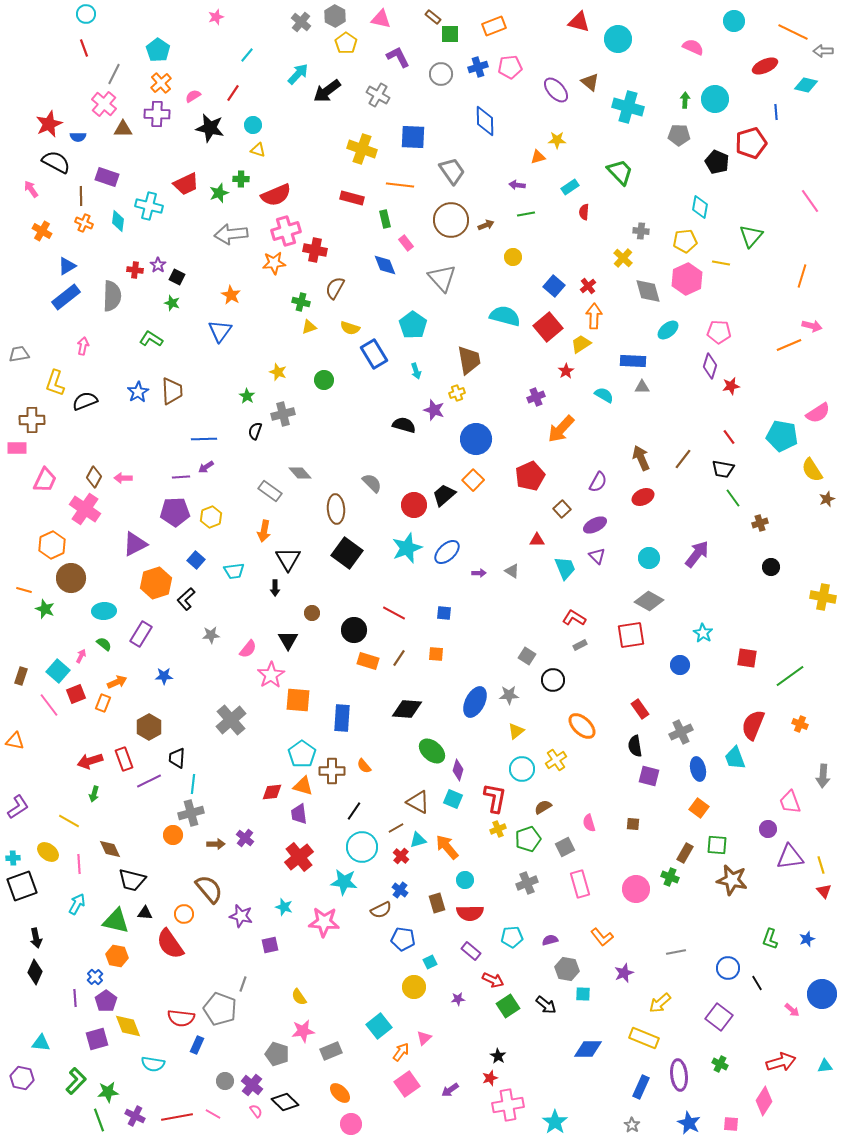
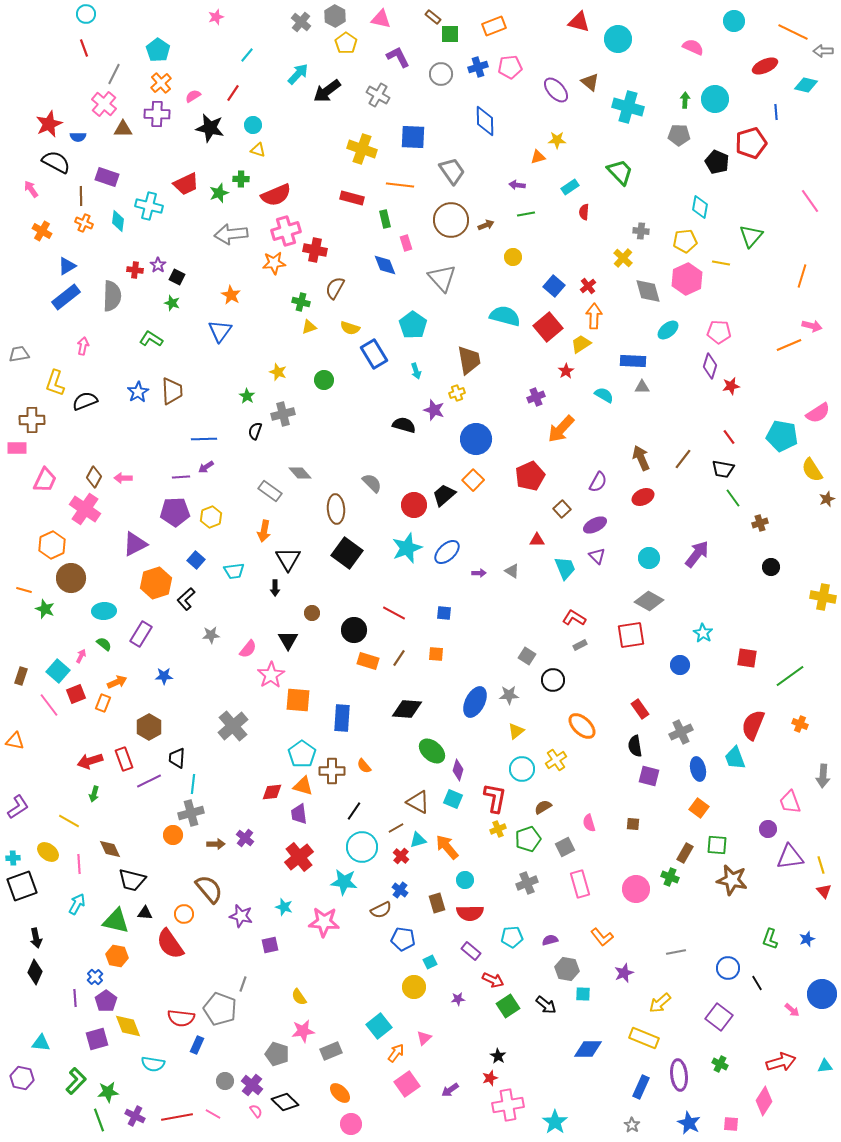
pink rectangle at (406, 243): rotated 21 degrees clockwise
gray cross at (231, 720): moved 2 px right, 6 px down
orange arrow at (401, 1052): moved 5 px left, 1 px down
